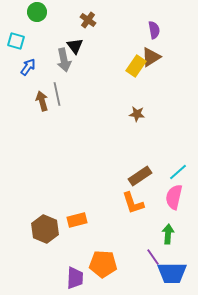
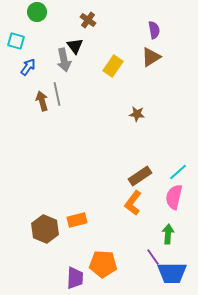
yellow rectangle: moved 23 px left
orange L-shape: rotated 55 degrees clockwise
